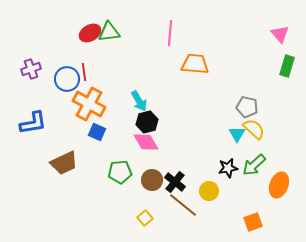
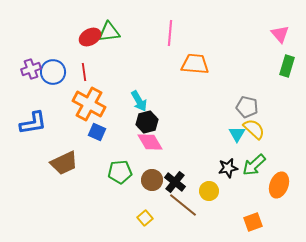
red ellipse: moved 4 px down
blue circle: moved 14 px left, 7 px up
pink diamond: moved 4 px right
